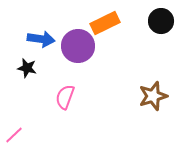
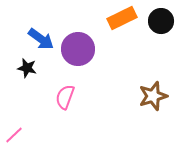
orange rectangle: moved 17 px right, 5 px up
blue arrow: rotated 28 degrees clockwise
purple circle: moved 3 px down
